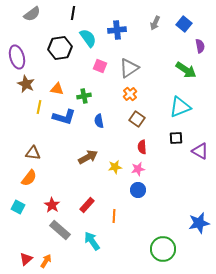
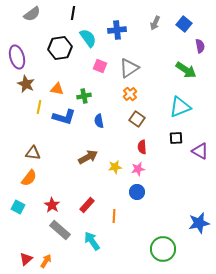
blue circle: moved 1 px left, 2 px down
